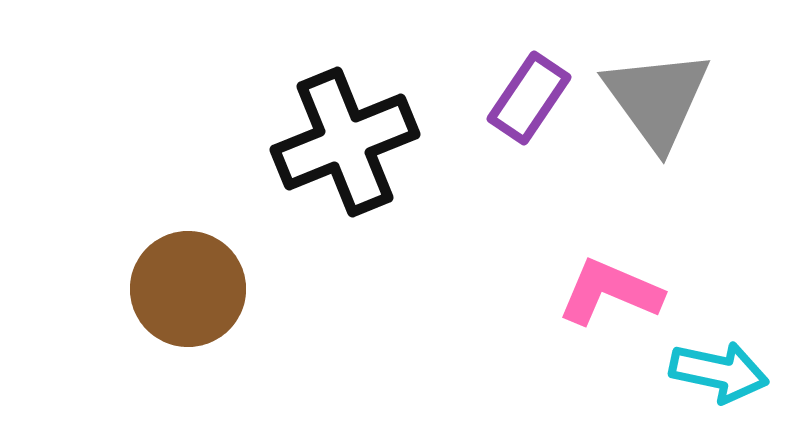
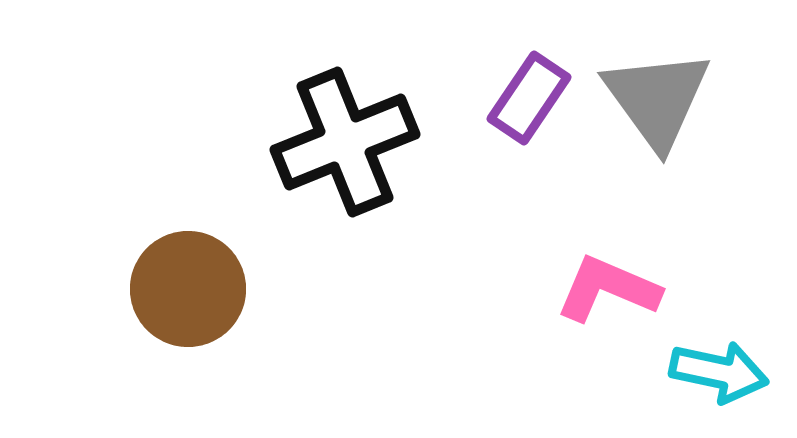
pink L-shape: moved 2 px left, 3 px up
